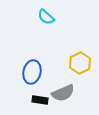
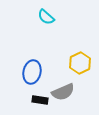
gray semicircle: moved 1 px up
